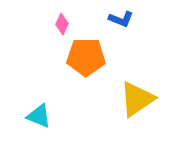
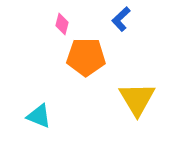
blue L-shape: rotated 115 degrees clockwise
pink diamond: rotated 10 degrees counterclockwise
yellow triangle: rotated 27 degrees counterclockwise
